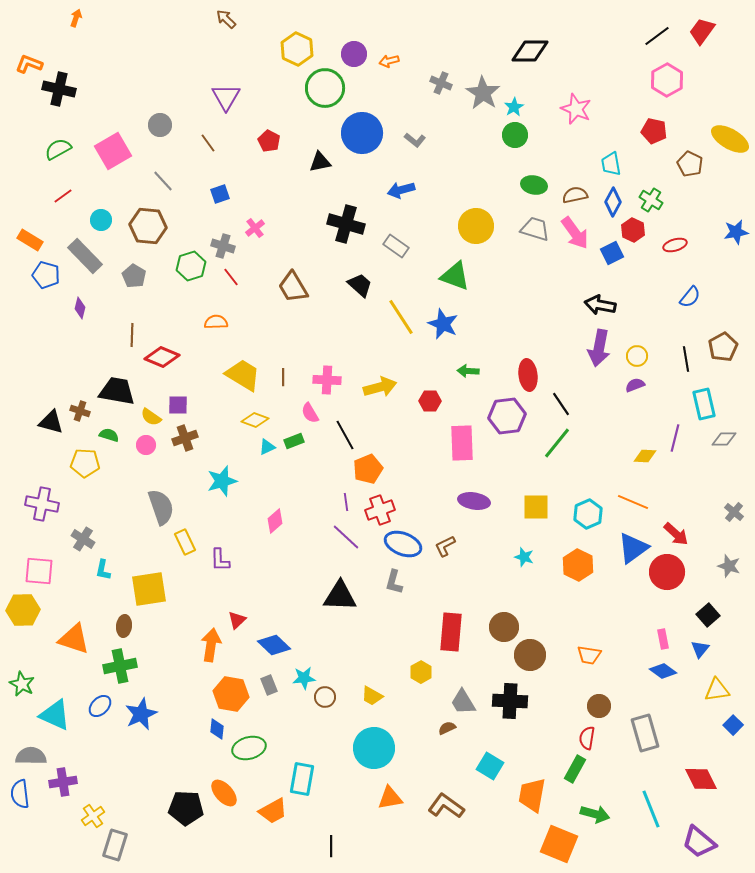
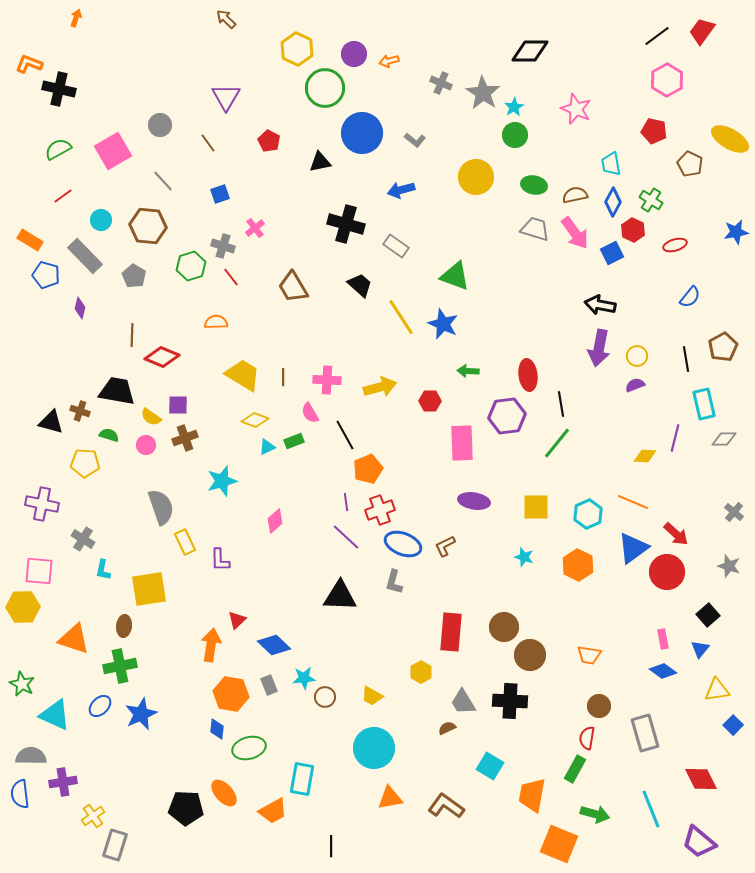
yellow circle at (476, 226): moved 49 px up
black line at (561, 404): rotated 25 degrees clockwise
yellow hexagon at (23, 610): moved 3 px up
